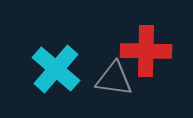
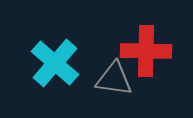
cyan cross: moved 1 px left, 6 px up
